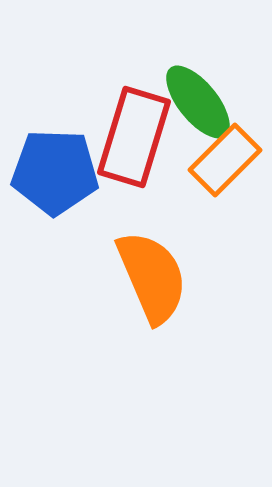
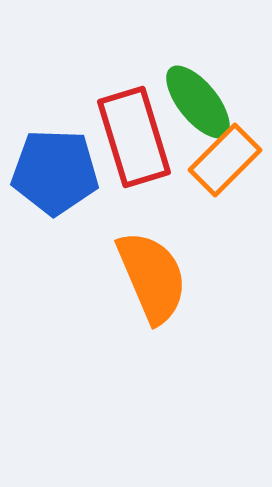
red rectangle: rotated 34 degrees counterclockwise
